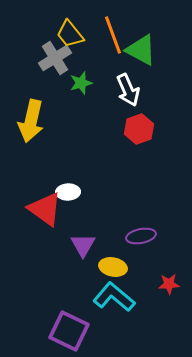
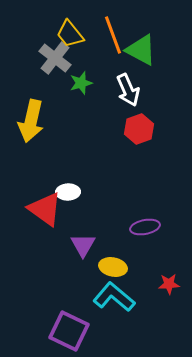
gray cross: rotated 20 degrees counterclockwise
purple ellipse: moved 4 px right, 9 px up
